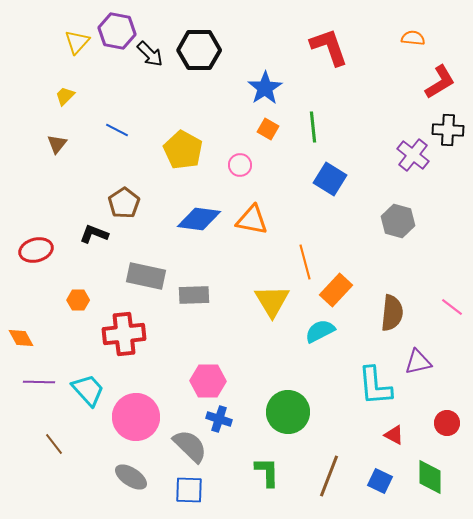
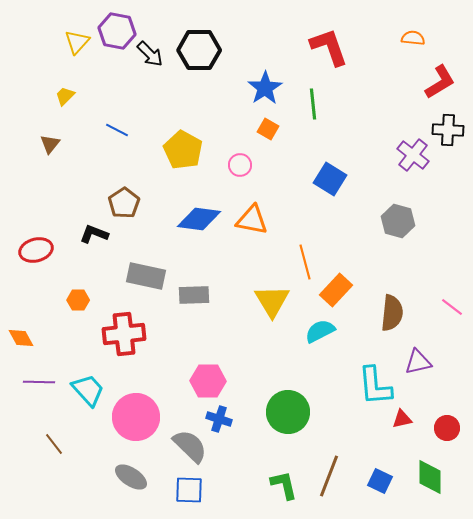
green line at (313, 127): moved 23 px up
brown triangle at (57, 144): moved 7 px left
red circle at (447, 423): moved 5 px down
red triangle at (394, 435): moved 8 px right, 16 px up; rotated 40 degrees counterclockwise
green L-shape at (267, 472): moved 17 px right, 13 px down; rotated 12 degrees counterclockwise
